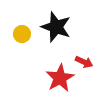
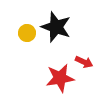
yellow circle: moved 5 px right, 1 px up
red star: rotated 20 degrees clockwise
